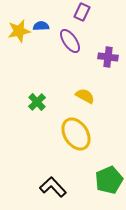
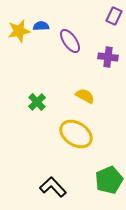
purple rectangle: moved 32 px right, 4 px down
yellow ellipse: rotated 24 degrees counterclockwise
